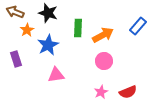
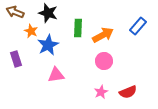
orange star: moved 4 px right, 1 px down; rotated 16 degrees counterclockwise
